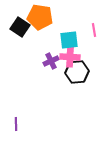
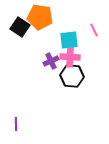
pink line: rotated 16 degrees counterclockwise
black hexagon: moved 5 px left, 4 px down; rotated 10 degrees clockwise
